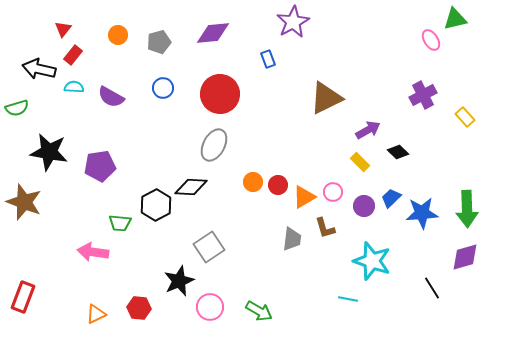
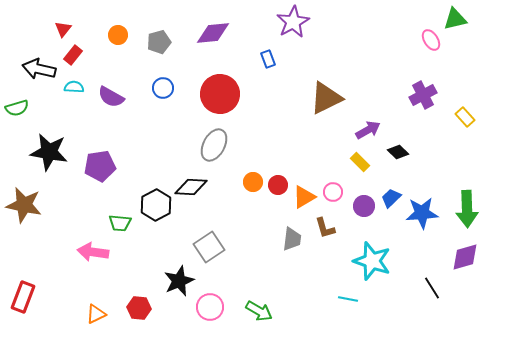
brown star at (24, 202): moved 3 px down; rotated 9 degrees counterclockwise
